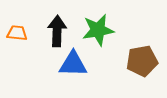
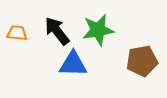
black arrow: rotated 40 degrees counterclockwise
